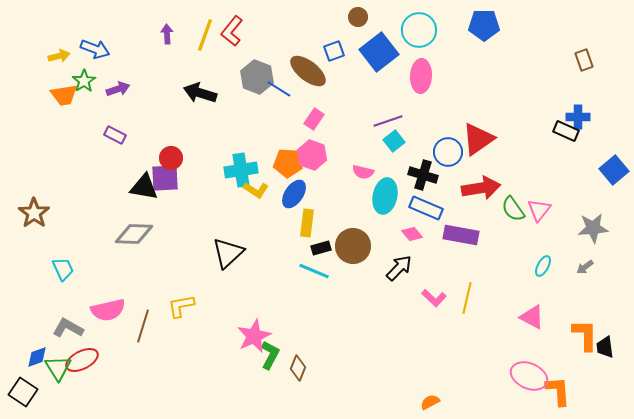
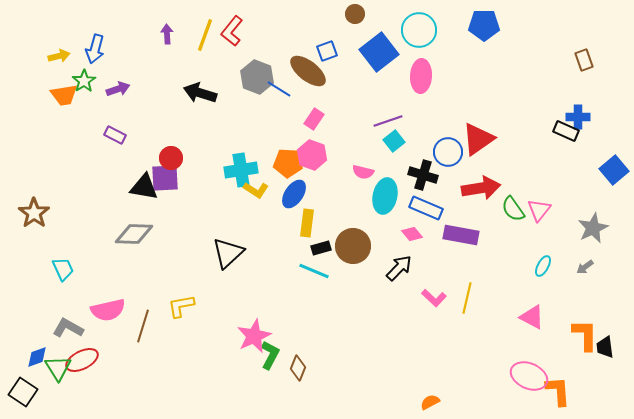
brown circle at (358, 17): moved 3 px left, 3 px up
blue arrow at (95, 49): rotated 84 degrees clockwise
blue square at (334, 51): moved 7 px left
gray star at (593, 228): rotated 20 degrees counterclockwise
